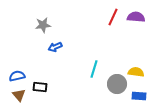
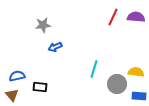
brown triangle: moved 7 px left
